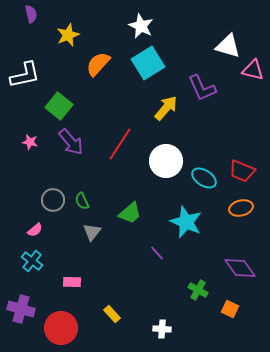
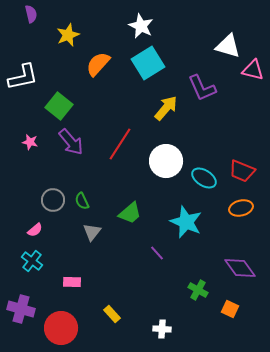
white L-shape: moved 2 px left, 2 px down
